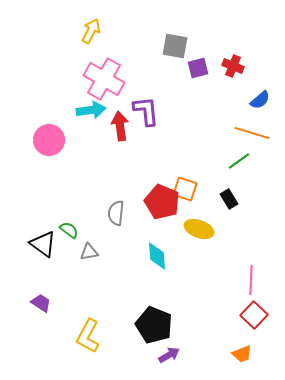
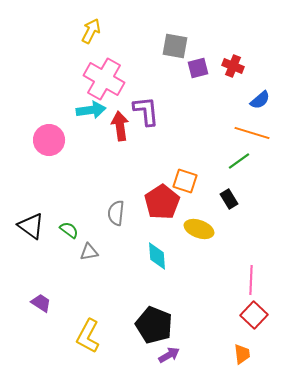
orange square: moved 8 px up
red pentagon: rotated 16 degrees clockwise
black triangle: moved 12 px left, 18 px up
orange trapezoid: rotated 75 degrees counterclockwise
